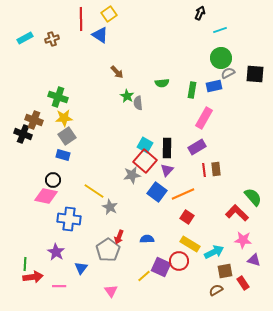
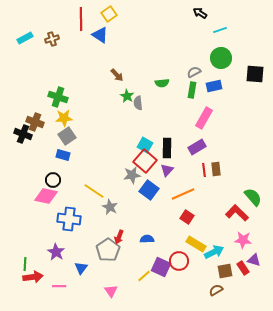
black arrow at (200, 13): rotated 80 degrees counterclockwise
brown arrow at (117, 72): moved 3 px down
gray semicircle at (228, 73): moved 34 px left, 1 px up
brown cross at (34, 120): moved 1 px right, 2 px down
blue square at (157, 192): moved 8 px left, 2 px up
yellow rectangle at (190, 244): moved 6 px right
red rectangle at (243, 283): moved 15 px up
